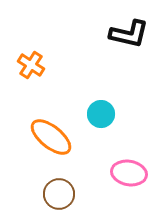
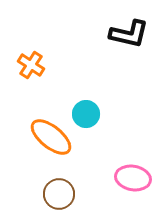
cyan circle: moved 15 px left
pink ellipse: moved 4 px right, 5 px down
